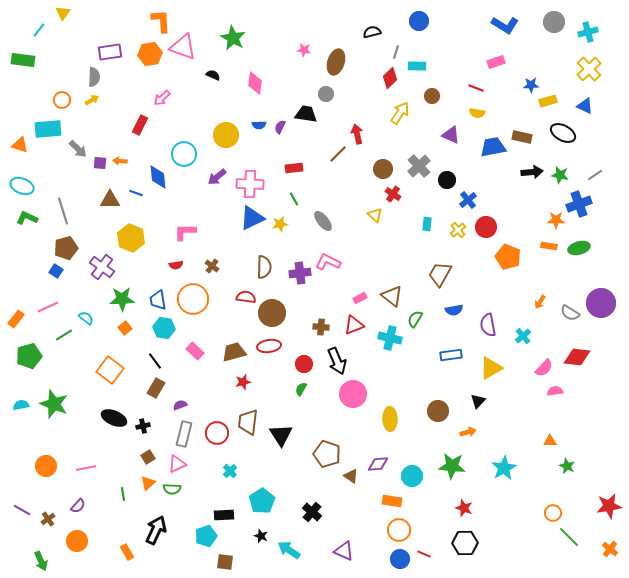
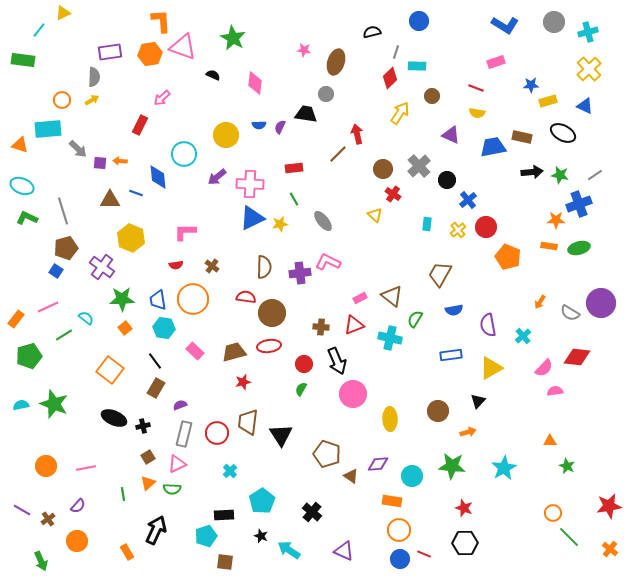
yellow triangle at (63, 13): rotated 28 degrees clockwise
